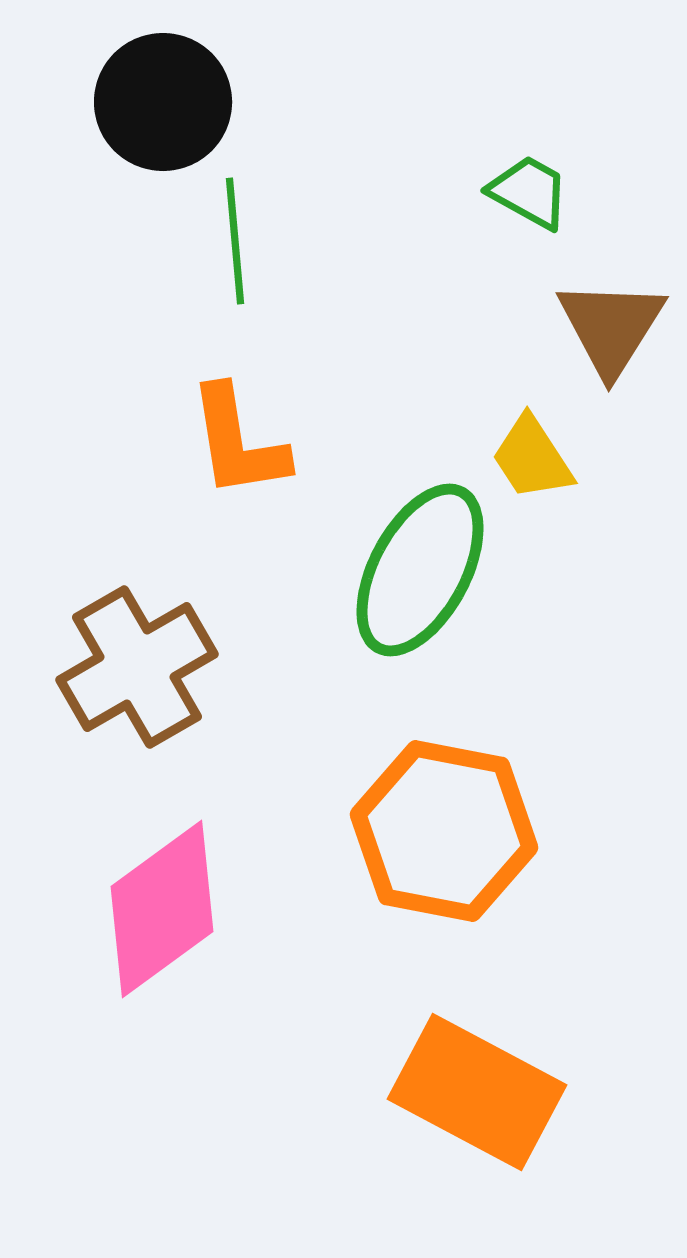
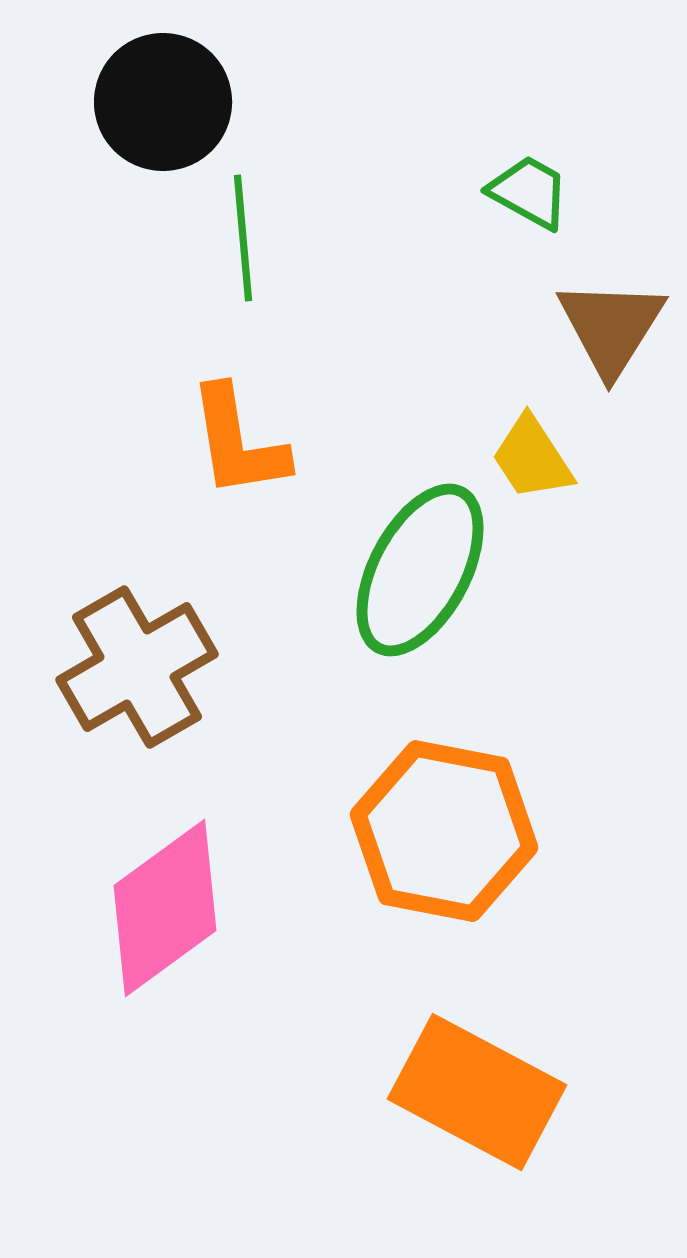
green line: moved 8 px right, 3 px up
pink diamond: moved 3 px right, 1 px up
